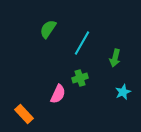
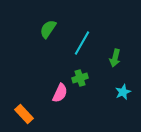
pink semicircle: moved 2 px right, 1 px up
